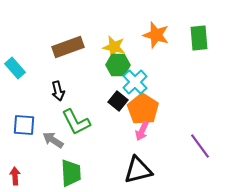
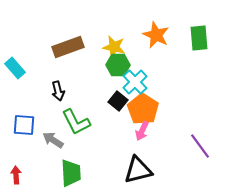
orange star: rotated 8 degrees clockwise
red arrow: moved 1 px right, 1 px up
